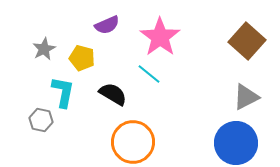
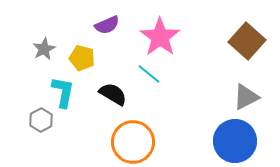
gray hexagon: rotated 20 degrees clockwise
blue circle: moved 1 px left, 2 px up
